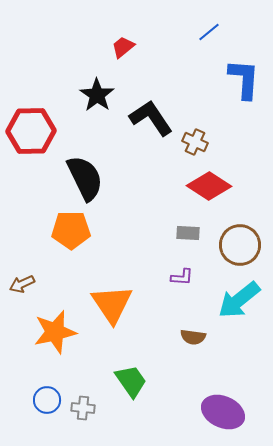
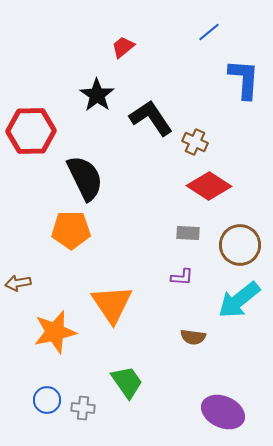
brown arrow: moved 4 px left, 1 px up; rotated 15 degrees clockwise
green trapezoid: moved 4 px left, 1 px down
